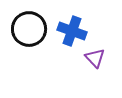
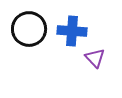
blue cross: rotated 16 degrees counterclockwise
